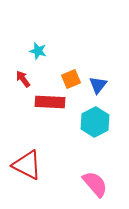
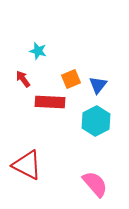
cyan hexagon: moved 1 px right, 1 px up
